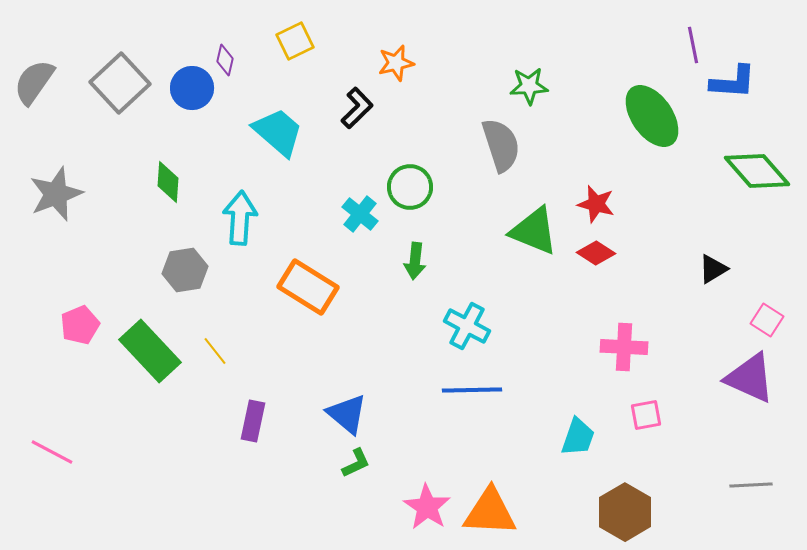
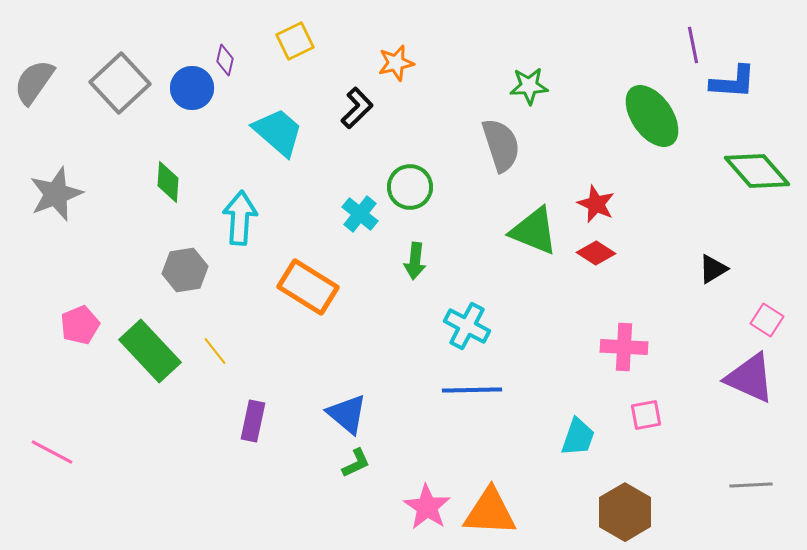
red star at (596, 204): rotated 9 degrees clockwise
